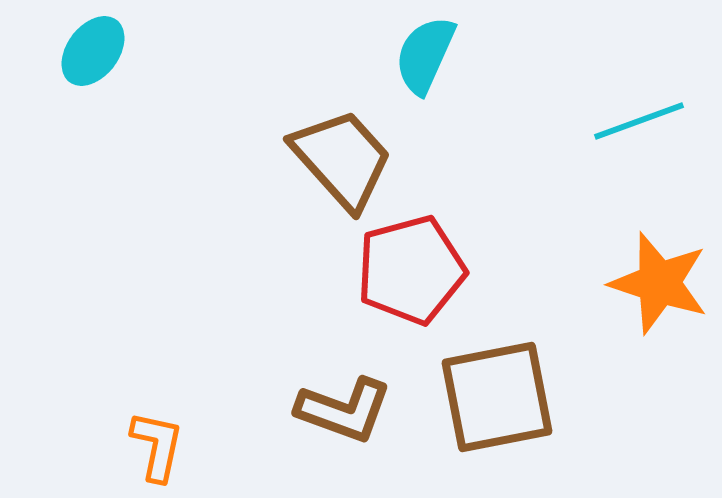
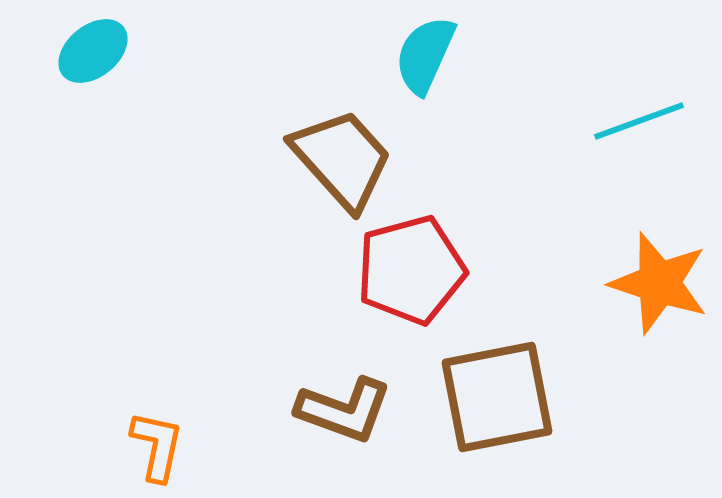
cyan ellipse: rotated 14 degrees clockwise
